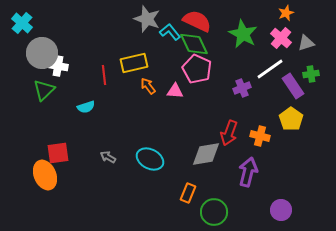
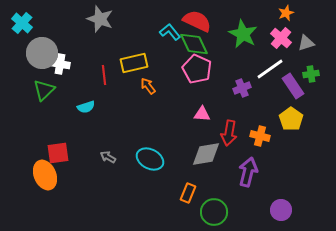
gray star: moved 47 px left
white cross: moved 2 px right, 2 px up
pink triangle: moved 27 px right, 23 px down
red arrow: rotated 10 degrees counterclockwise
